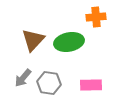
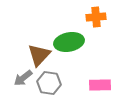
brown triangle: moved 6 px right, 15 px down
gray arrow: rotated 12 degrees clockwise
pink rectangle: moved 9 px right
